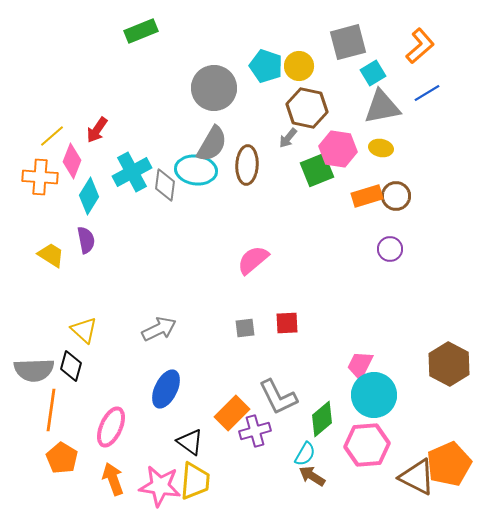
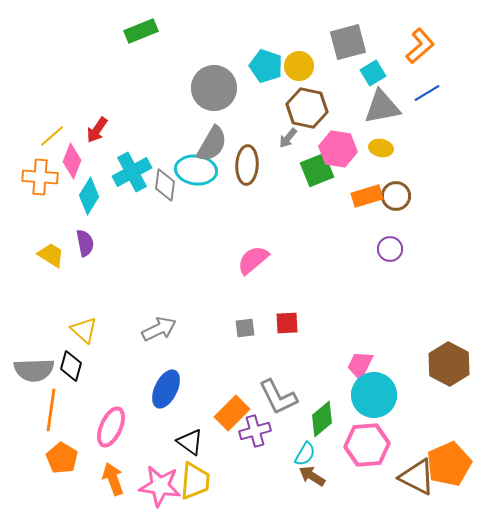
purple semicircle at (86, 240): moved 1 px left, 3 px down
